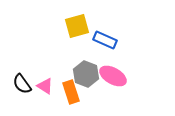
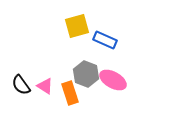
pink ellipse: moved 4 px down
black semicircle: moved 1 px left, 1 px down
orange rectangle: moved 1 px left, 1 px down
